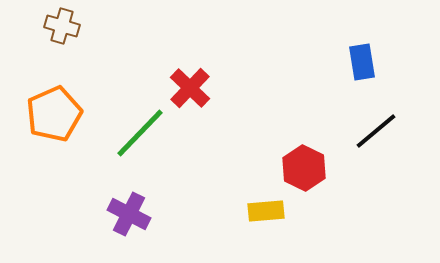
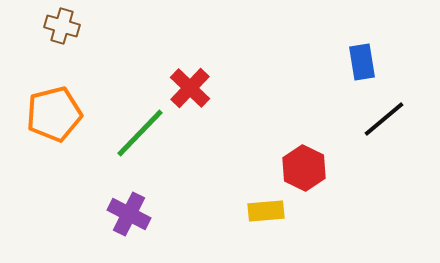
orange pentagon: rotated 10 degrees clockwise
black line: moved 8 px right, 12 px up
